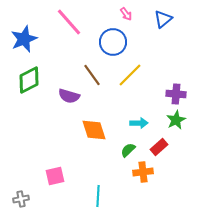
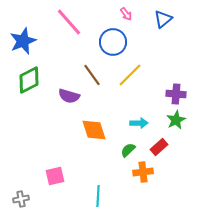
blue star: moved 1 px left, 2 px down
